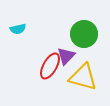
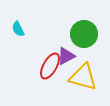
cyan semicircle: rotated 77 degrees clockwise
purple triangle: rotated 18 degrees clockwise
